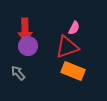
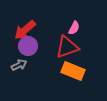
red arrow: rotated 50 degrees clockwise
gray arrow: moved 1 px right, 8 px up; rotated 105 degrees clockwise
